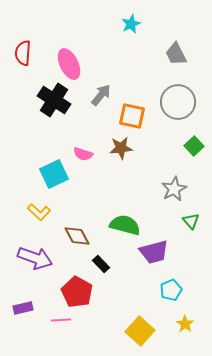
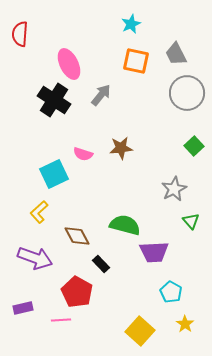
red semicircle: moved 3 px left, 19 px up
gray circle: moved 9 px right, 9 px up
orange square: moved 4 px right, 55 px up
yellow L-shape: rotated 95 degrees clockwise
purple trapezoid: rotated 12 degrees clockwise
cyan pentagon: moved 2 px down; rotated 20 degrees counterclockwise
